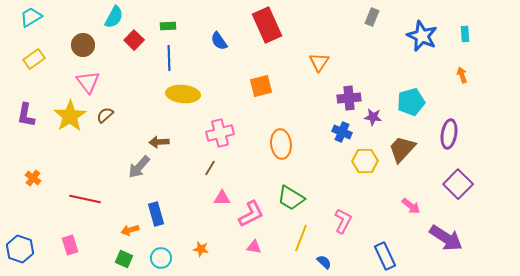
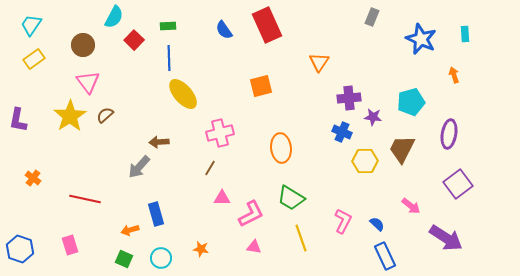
cyan trapezoid at (31, 17): moved 8 px down; rotated 25 degrees counterclockwise
blue star at (422, 36): moved 1 px left, 3 px down
blue semicircle at (219, 41): moved 5 px right, 11 px up
orange arrow at (462, 75): moved 8 px left
yellow ellipse at (183, 94): rotated 44 degrees clockwise
purple L-shape at (26, 115): moved 8 px left, 5 px down
orange ellipse at (281, 144): moved 4 px down
brown trapezoid at (402, 149): rotated 16 degrees counterclockwise
purple square at (458, 184): rotated 8 degrees clockwise
yellow line at (301, 238): rotated 40 degrees counterclockwise
blue semicircle at (324, 262): moved 53 px right, 38 px up
